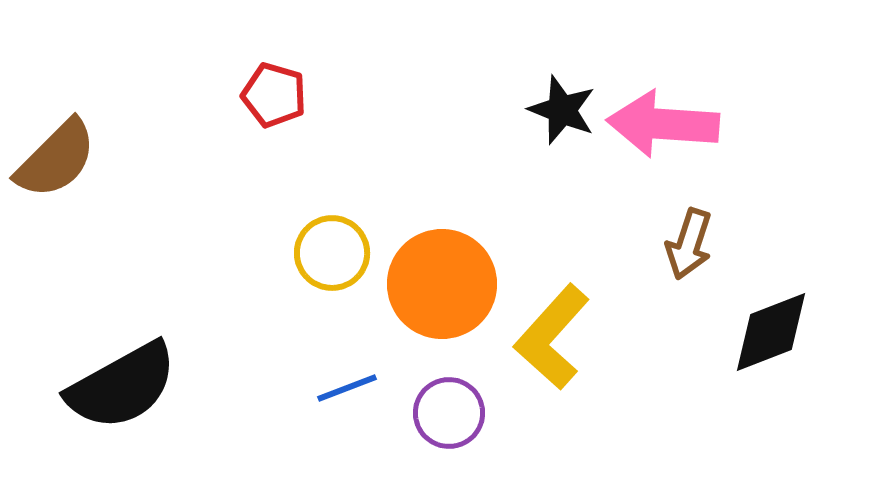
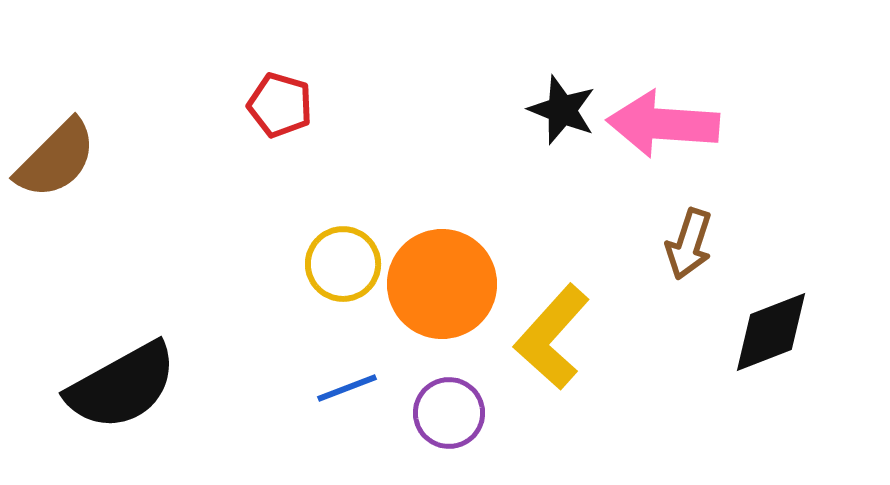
red pentagon: moved 6 px right, 10 px down
yellow circle: moved 11 px right, 11 px down
